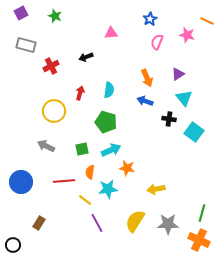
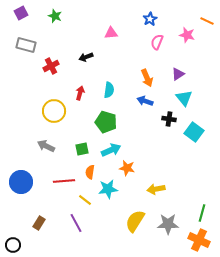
purple line: moved 21 px left
